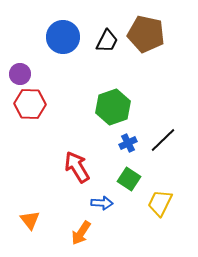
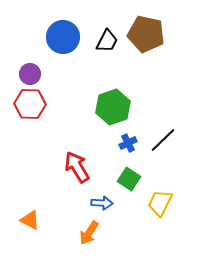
purple circle: moved 10 px right
orange triangle: rotated 25 degrees counterclockwise
orange arrow: moved 8 px right
